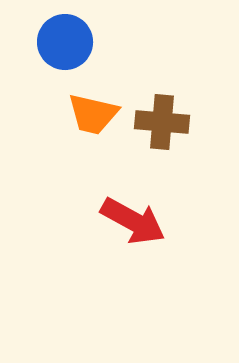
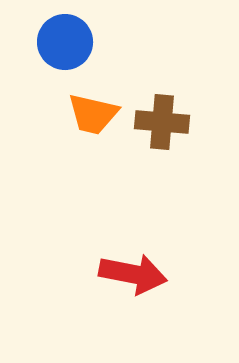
red arrow: moved 53 px down; rotated 18 degrees counterclockwise
